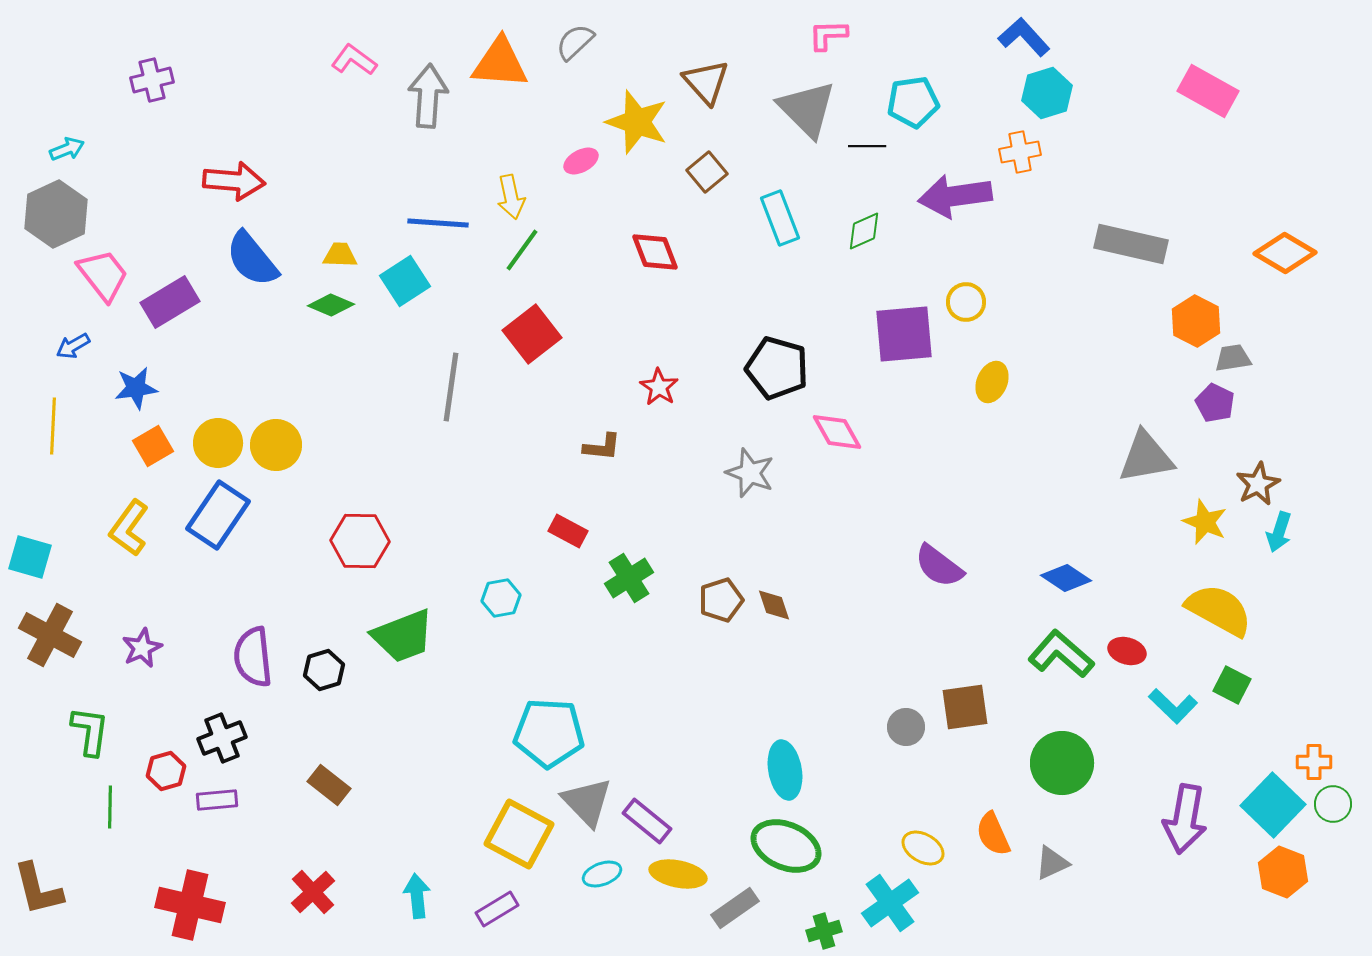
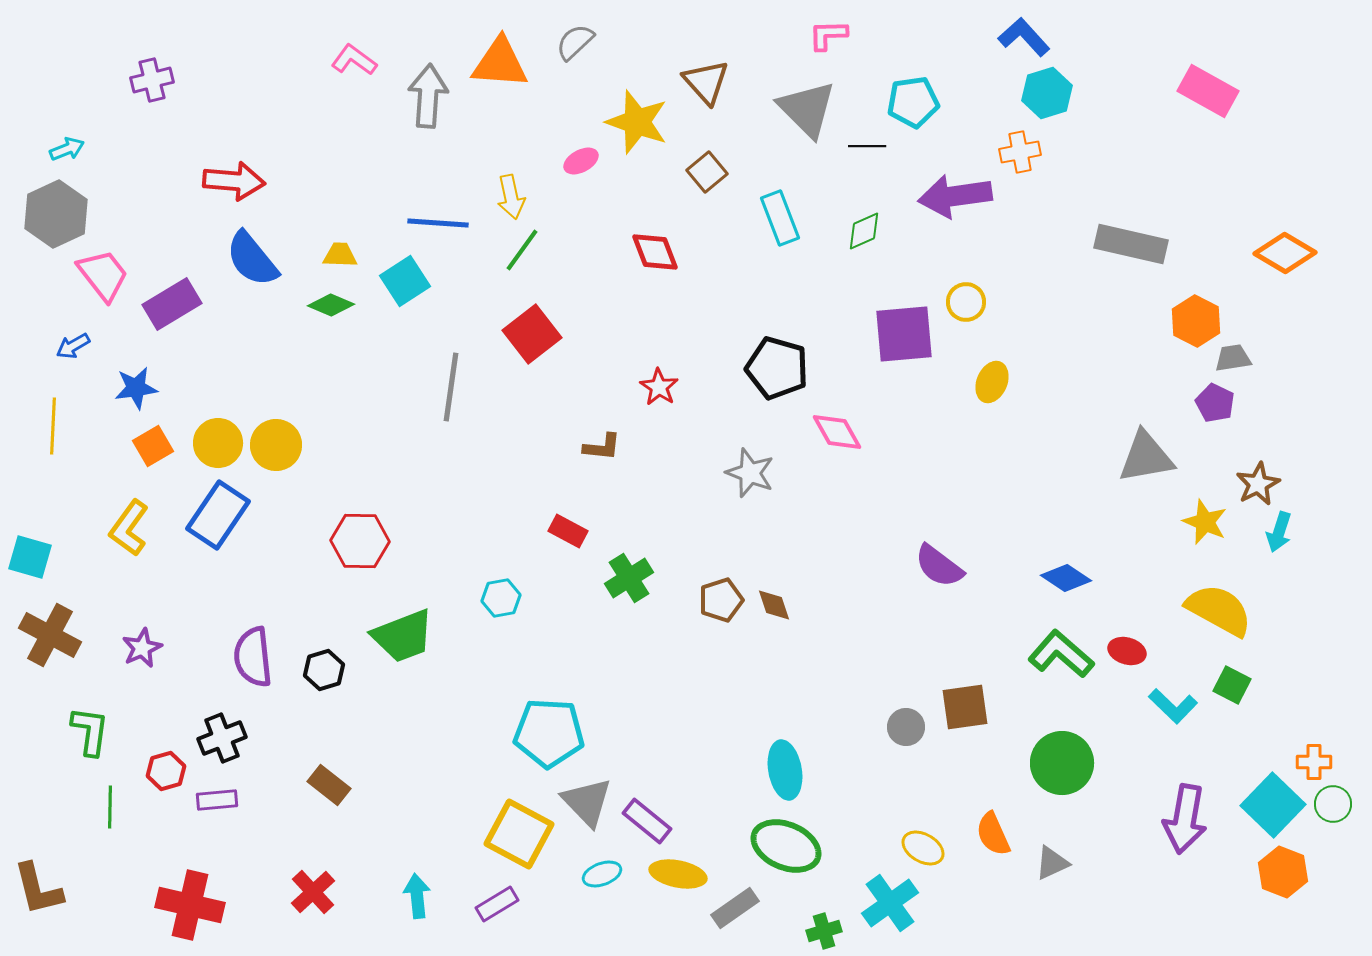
purple rectangle at (170, 302): moved 2 px right, 2 px down
purple rectangle at (497, 909): moved 5 px up
